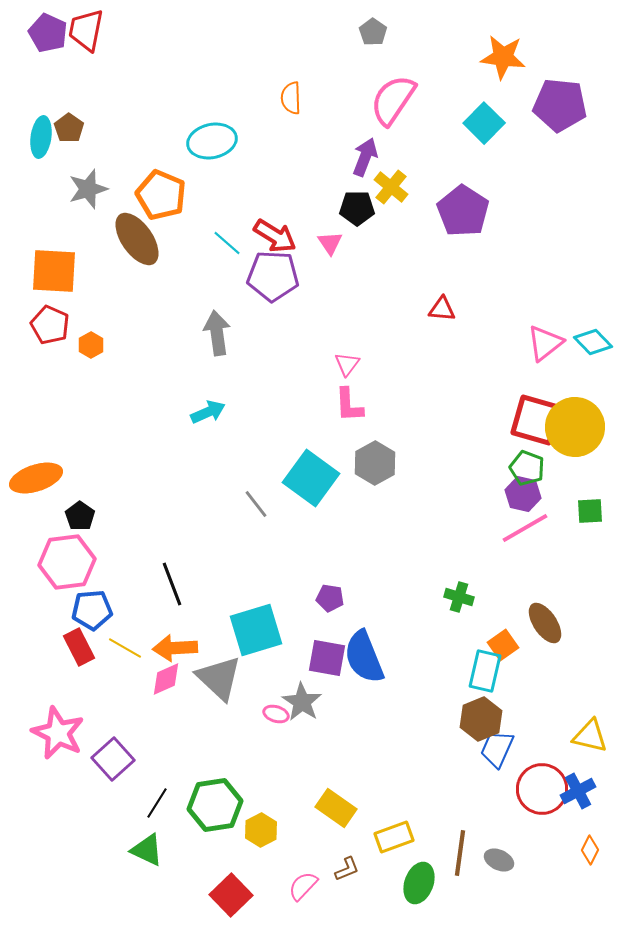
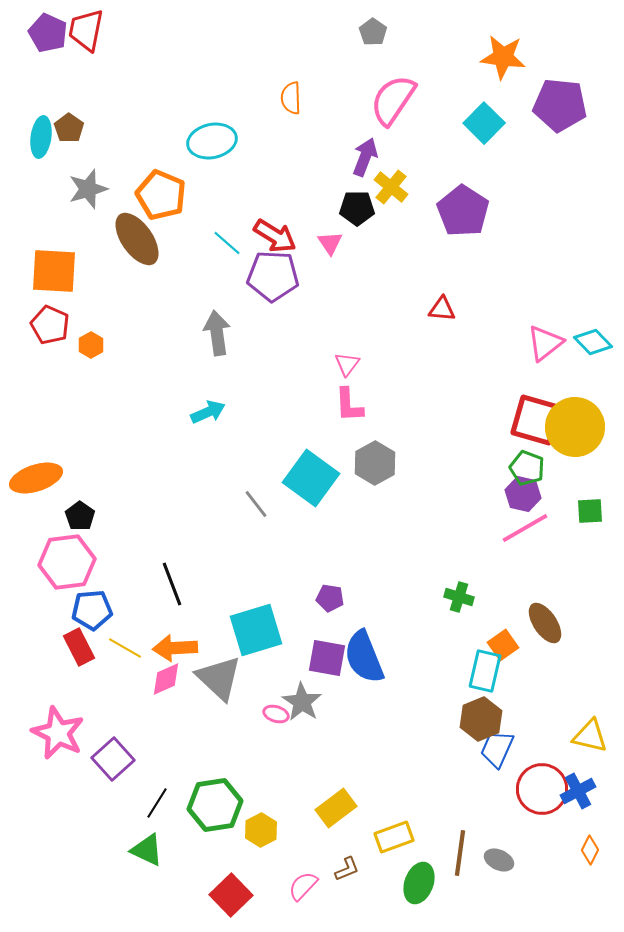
yellow rectangle at (336, 808): rotated 72 degrees counterclockwise
